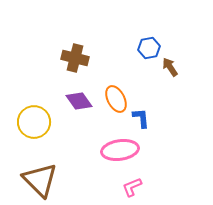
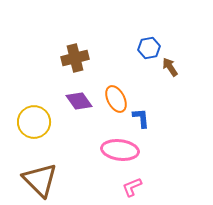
brown cross: rotated 28 degrees counterclockwise
pink ellipse: rotated 15 degrees clockwise
